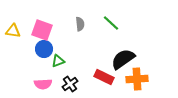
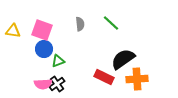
black cross: moved 13 px left
